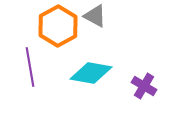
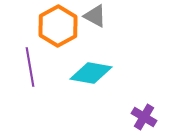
purple cross: moved 31 px down
